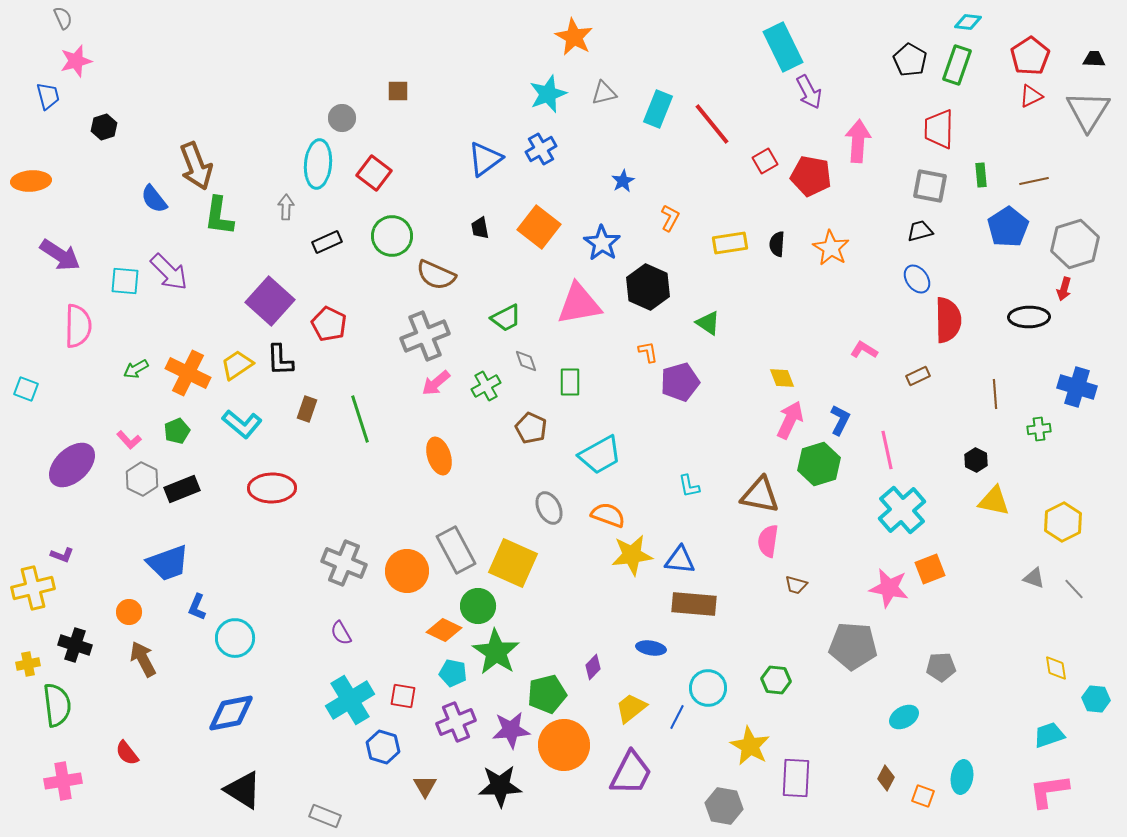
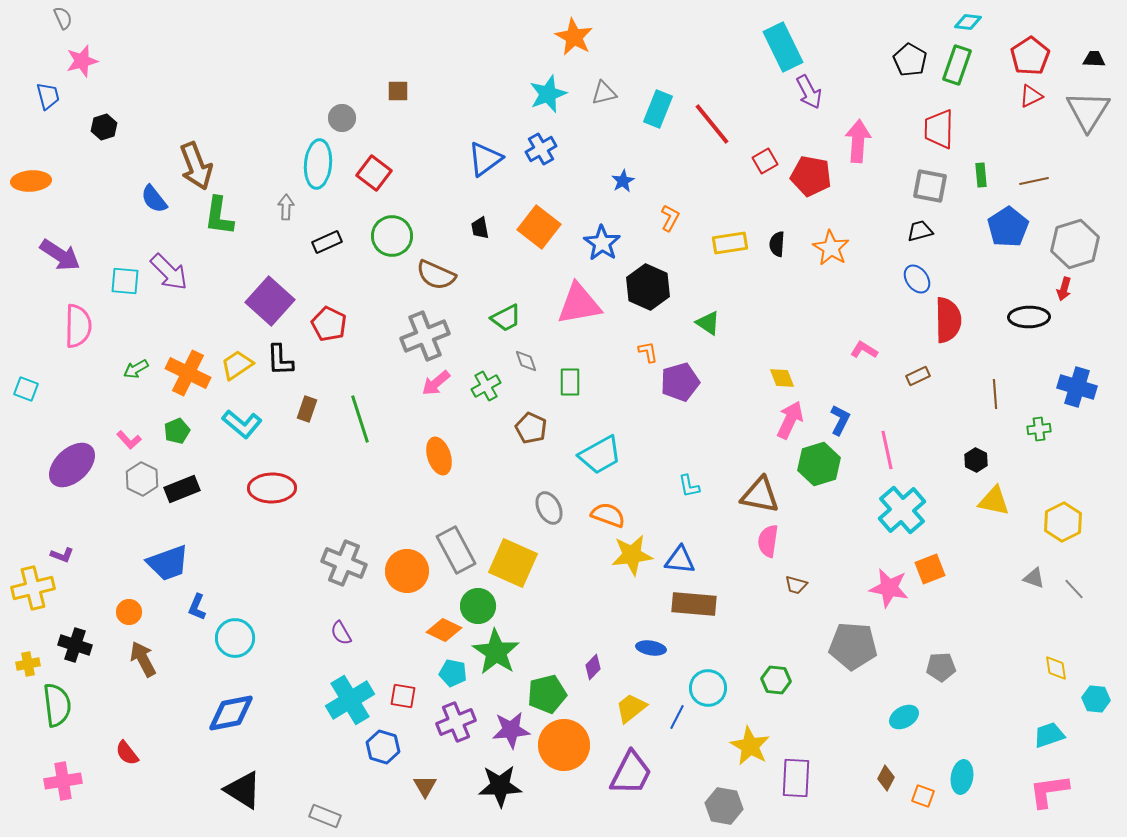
pink star at (76, 61): moved 6 px right
